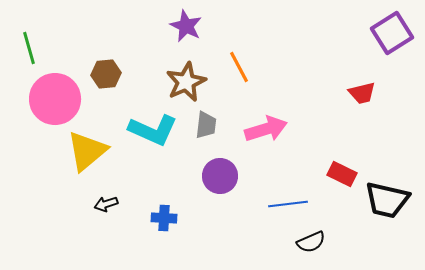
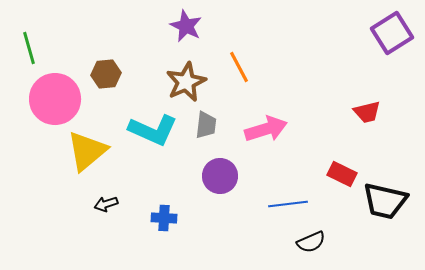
red trapezoid: moved 5 px right, 19 px down
black trapezoid: moved 2 px left, 1 px down
